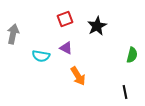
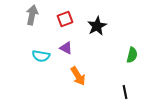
gray arrow: moved 19 px right, 19 px up
